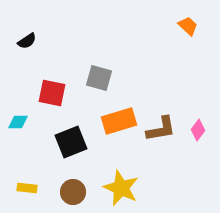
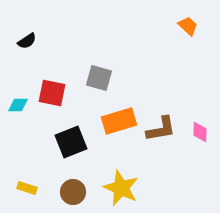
cyan diamond: moved 17 px up
pink diamond: moved 2 px right, 2 px down; rotated 35 degrees counterclockwise
yellow rectangle: rotated 12 degrees clockwise
